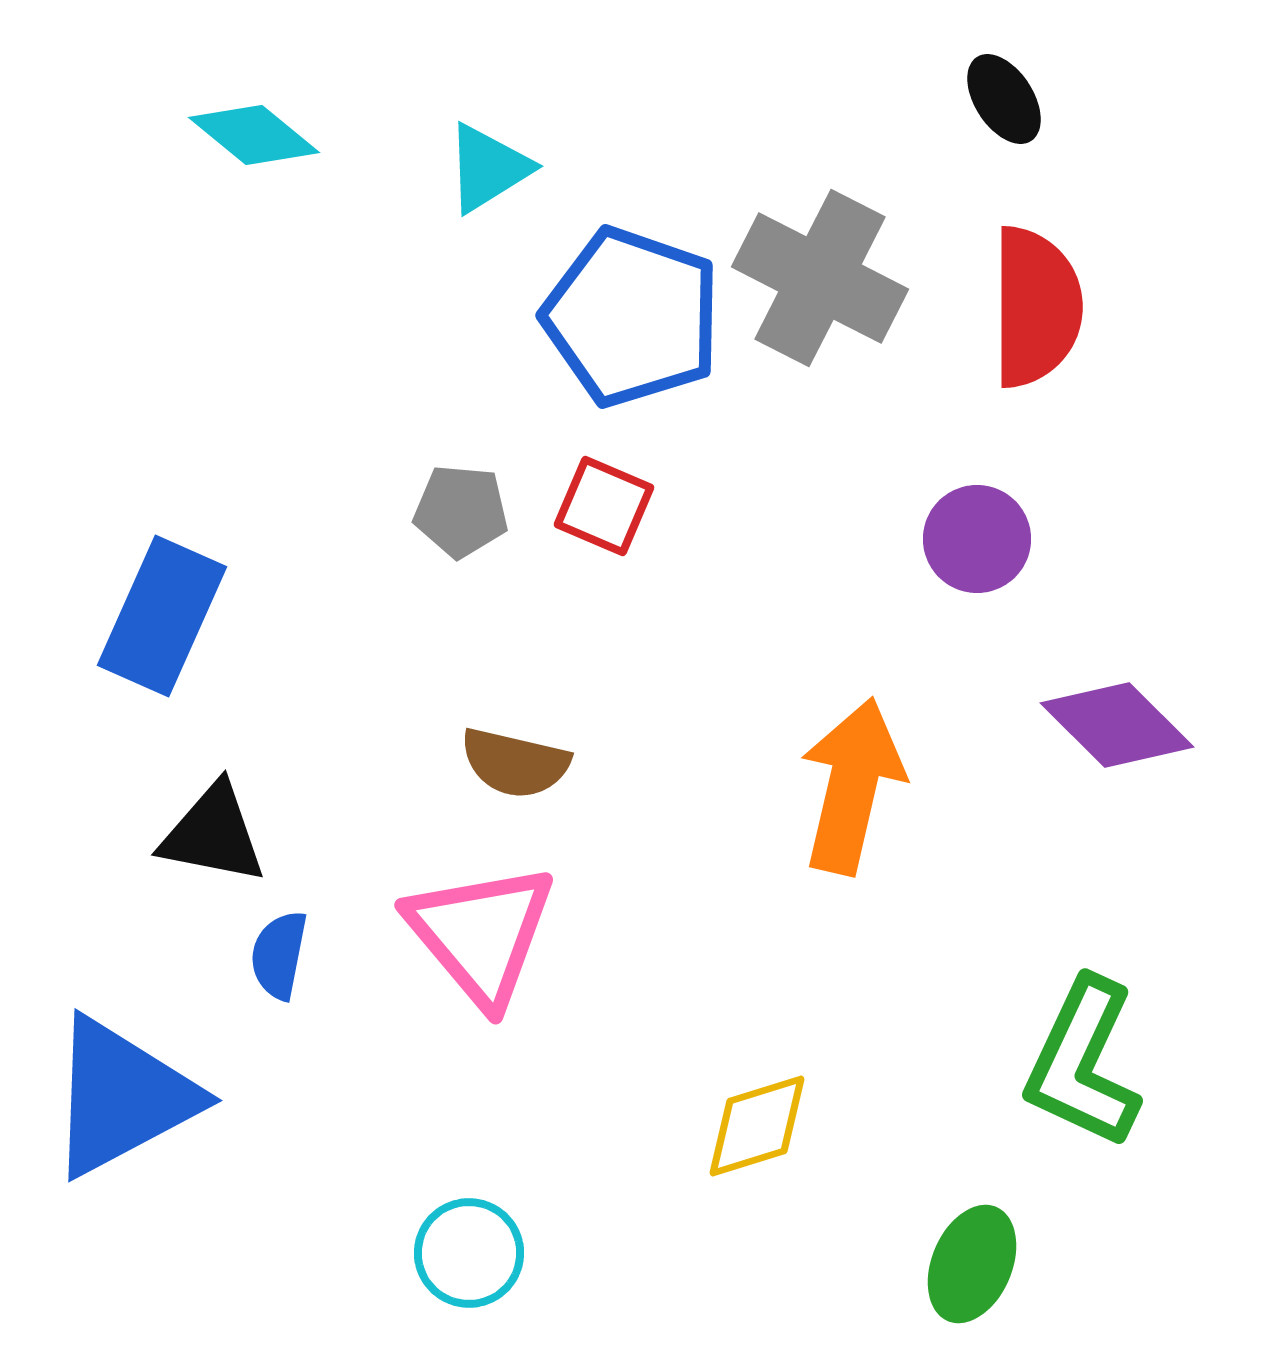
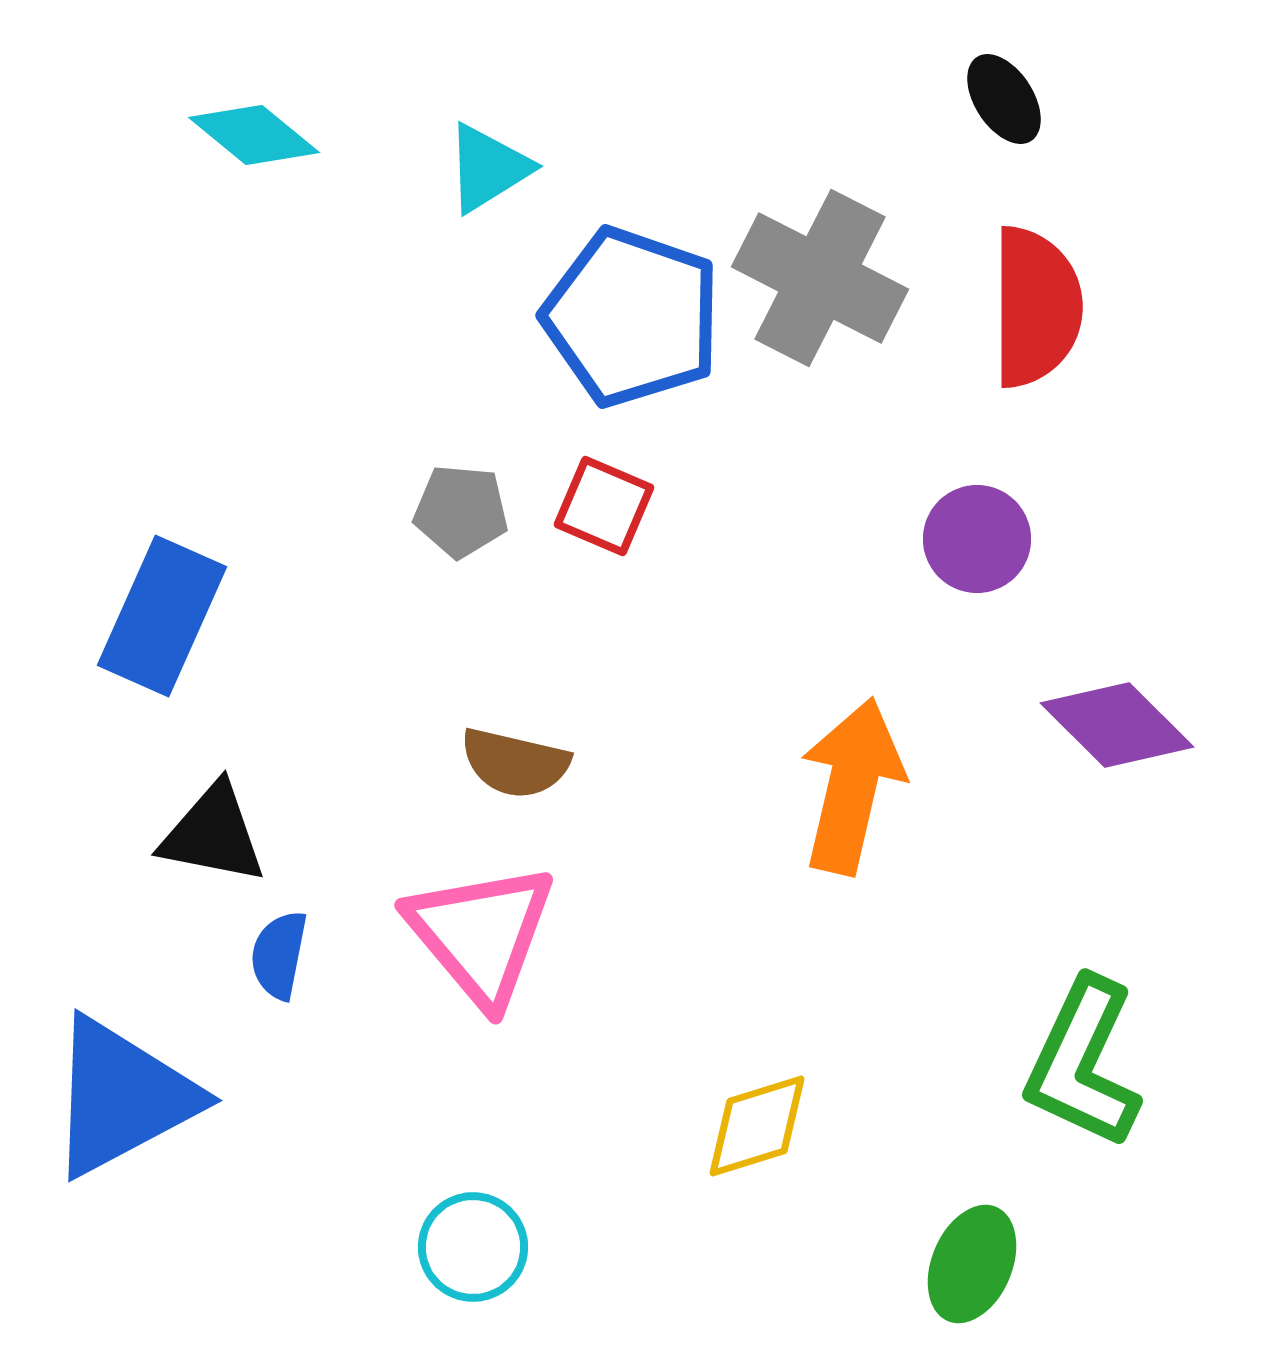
cyan circle: moved 4 px right, 6 px up
